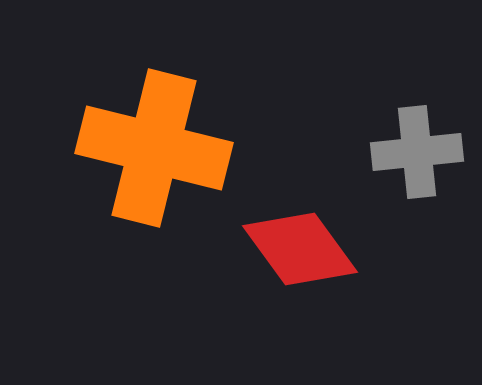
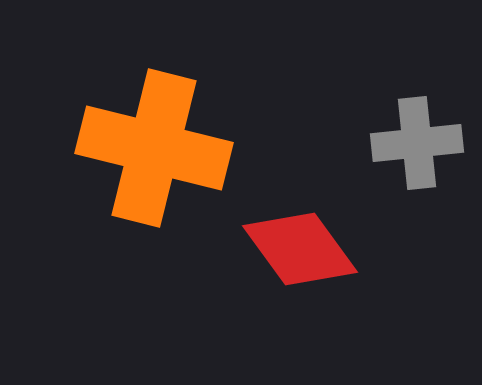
gray cross: moved 9 px up
